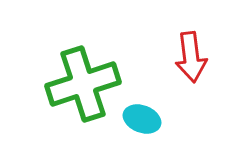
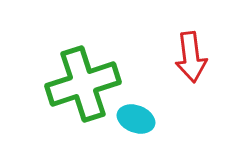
cyan ellipse: moved 6 px left
